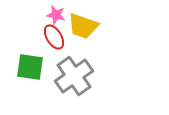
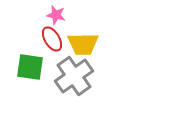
yellow trapezoid: moved 18 px down; rotated 20 degrees counterclockwise
red ellipse: moved 2 px left, 2 px down
